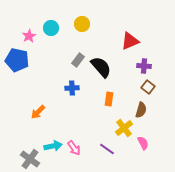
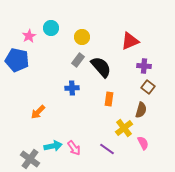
yellow circle: moved 13 px down
